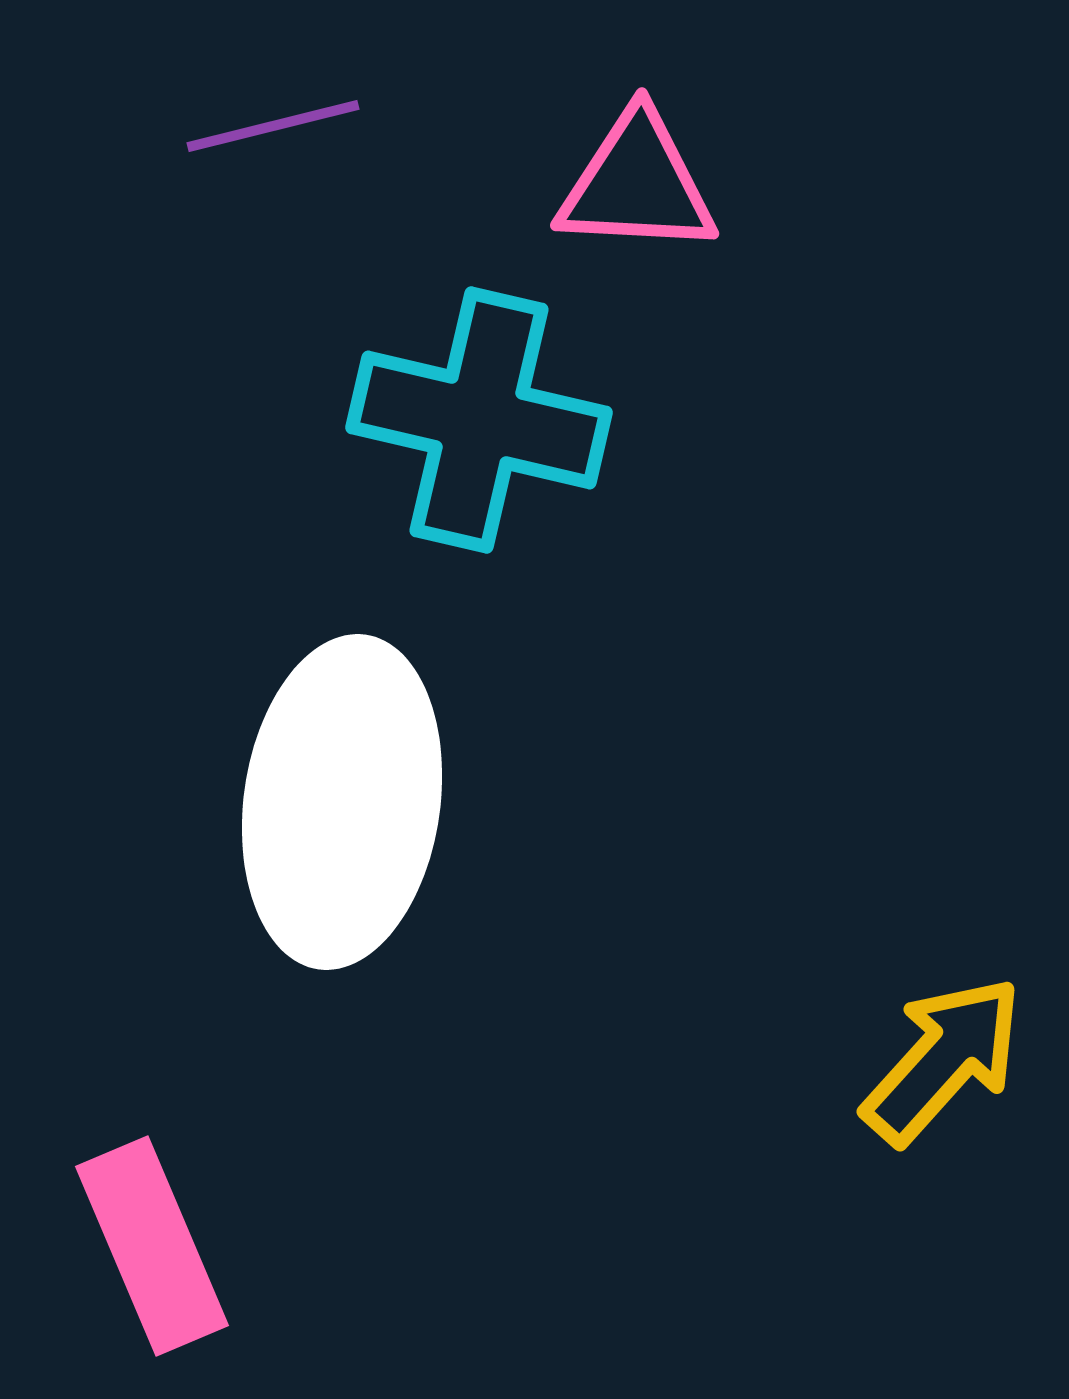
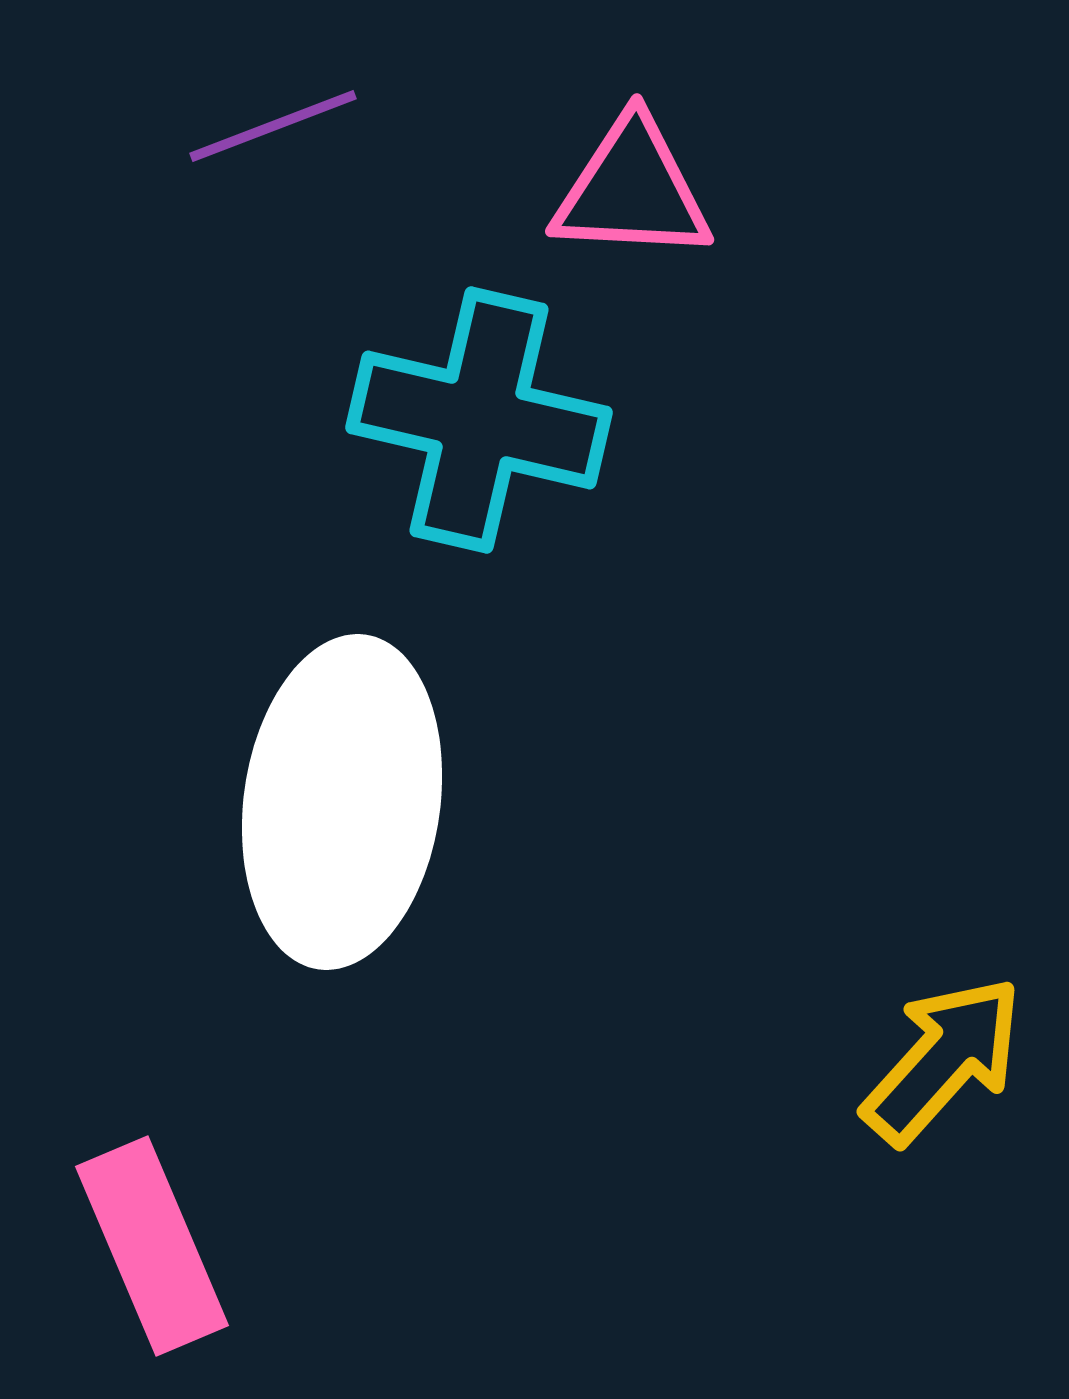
purple line: rotated 7 degrees counterclockwise
pink triangle: moved 5 px left, 6 px down
